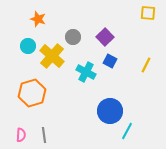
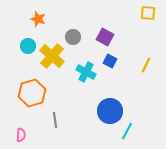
purple square: rotated 18 degrees counterclockwise
gray line: moved 11 px right, 15 px up
